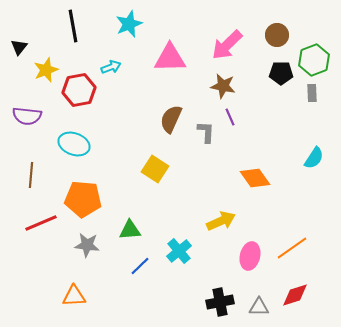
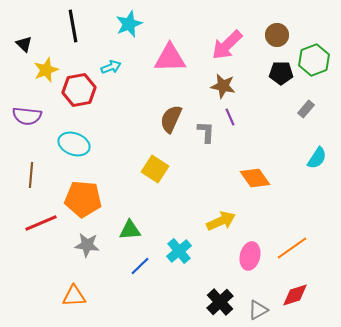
black triangle: moved 5 px right, 3 px up; rotated 24 degrees counterclockwise
gray rectangle: moved 6 px left, 16 px down; rotated 42 degrees clockwise
cyan semicircle: moved 3 px right
black cross: rotated 32 degrees counterclockwise
gray triangle: moved 1 px left, 3 px down; rotated 30 degrees counterclockwise
